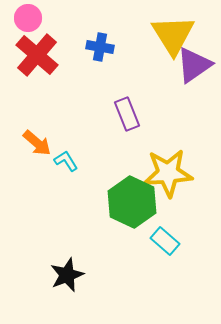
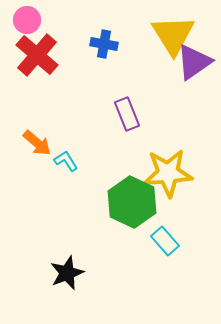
pink circle: moved 1 px left, 2 px down
blue cross: moved 4 px right, 3 px up
purple triangle: moved 3 px up
cyan rectangle: rotated 8 degrees clockwise
black star: moved 2 px up
